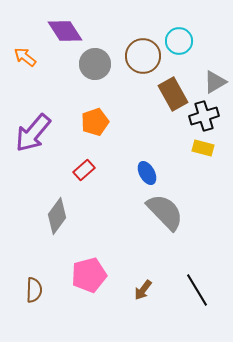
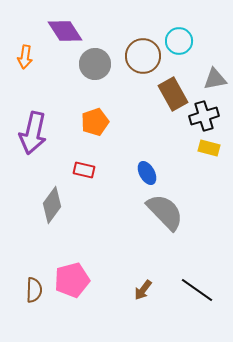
orange arrow: rotated 120 degrees counterclockwise
gray triangle: moved 3 px up; rotated 20 degrees clockwise
purple arrow: rotated 27 degrees counterclockwise
yellow rectangle: moved 6 px right
red rectangle: rotated 55 degrees clockwise
gray diamond: moved 5 px left, 11 px up
pink pentagon: moved 17 px left, 5 px down
black line: rotated 24 degrees counterclockwise
